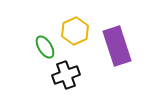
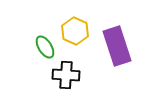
yellow hexagon: rotated 12 degrees counterclockwise
black cross: rotated 24 degrees clockwise
